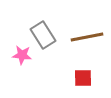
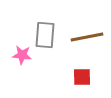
gray rectangle: moved 2 px right; rotated 36 degrees clockwise
red square: moved 1 px left, 1 px up
